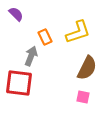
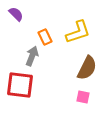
gray arrow: moved 1 px right
red square: moved 1 px right, 2 px down
